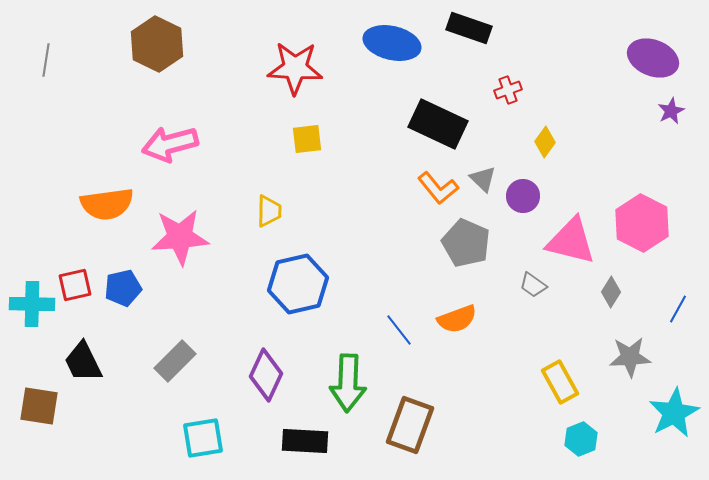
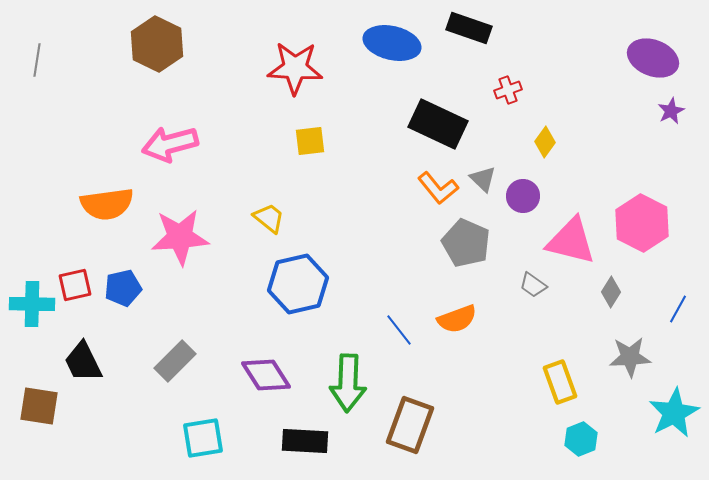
gray line at (46, 60): moved 9 px left
yellow square at (307, 139): moved 3 px right, 2 px down
yellow trapezoid at (269, 211): moved 7 px down; rotated 52 degrees counterclockwise
purple diamond at (266, 375): rotated 57 degrees counterclockwise
yellow rectangle at (560, 382): rotated 9 degrees clockwise
